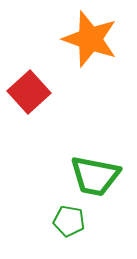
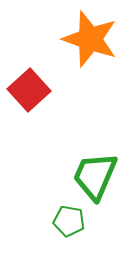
red square: moved 2 px up
green trapezoid: rotated 102 degrees clockwise
